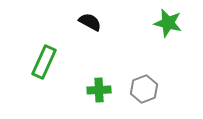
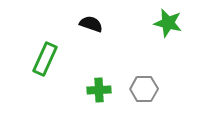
black semicircle: moved 1 px right, 2 px down; rotated 10 degrees counterclockwise
green rectangle: moved 1 px right, 3 px up
gray hexagon: rotated 20 degrees clockwise
